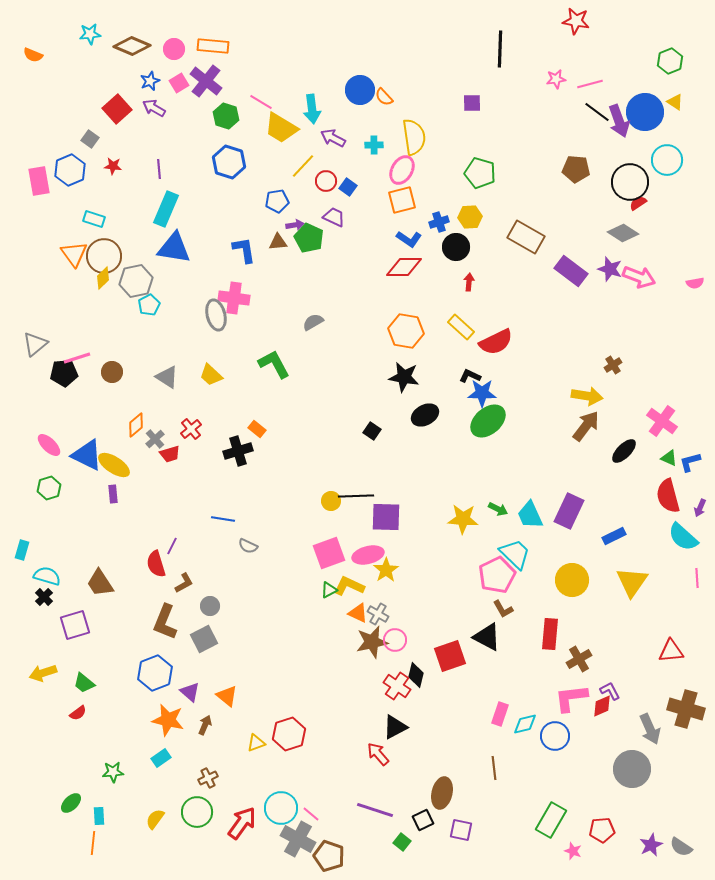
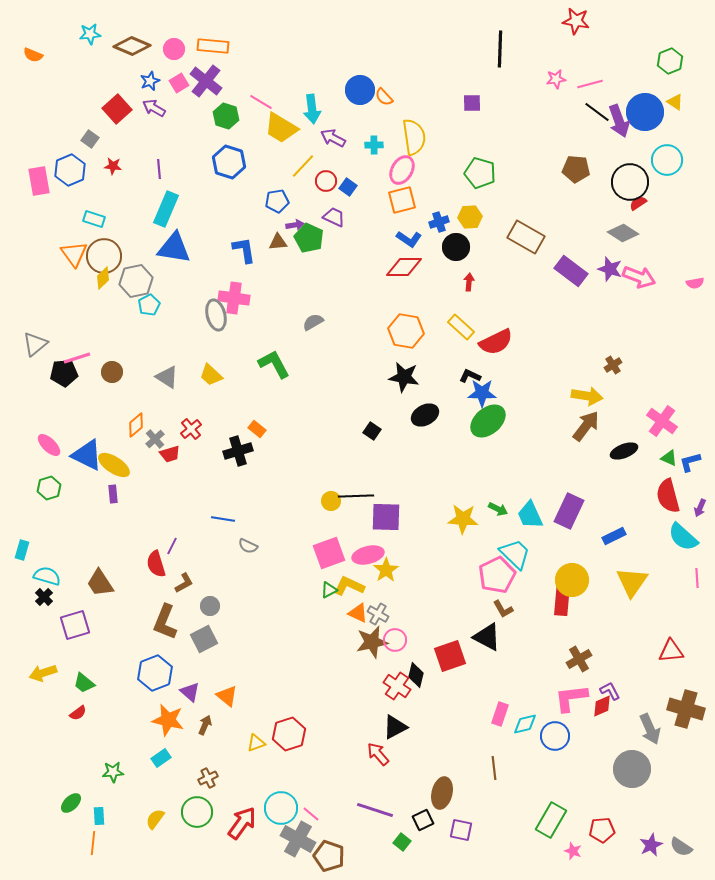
black ellipse at (624, 451): rotated 24 degrees clockwise
red rectangle at (550, 634): moved 12 px right, 34 px up
